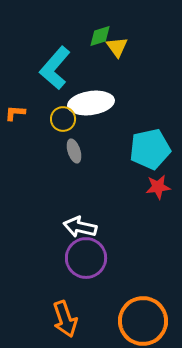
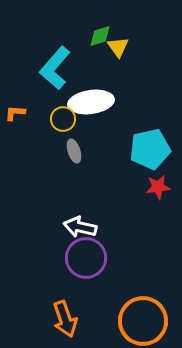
yellow triangle: moved 1 px right
white ellipse: moved 1 px up
